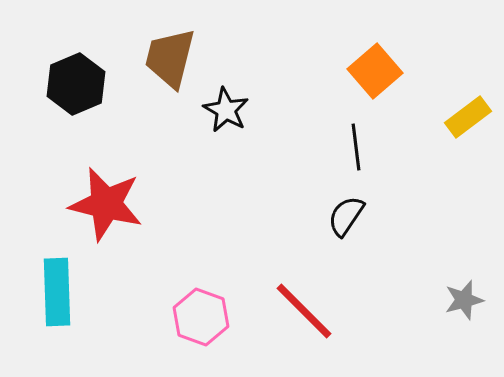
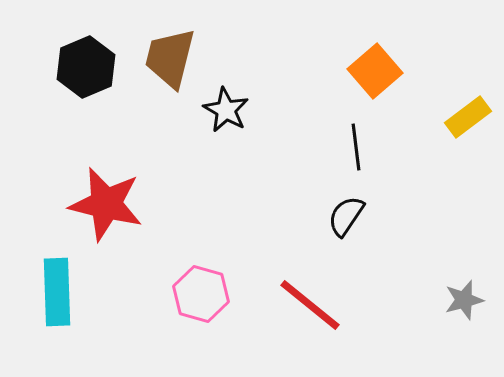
black hexagon: moved 10 px right, 17 px up
red line: moved 6 px right, 6 px up; rotated 6 degrees counterclockwise
pink hexagon: moved 23 px up; rotated 4 degrees counterclockwise
